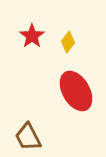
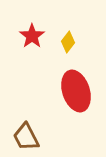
red ellipse: rotated 12 degrees clockwise
brown trapezoid: moved 2 px left
